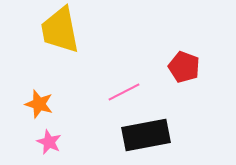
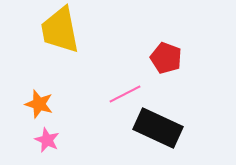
red pentagon: moved 18 px left, 9 px up
pink line: moved 1 px right, 2 px down
black rectangle: moved 12 px right, 7 px up; rotated 36 degrees clockwise
pink star: moved 2 px left, 2 px up
